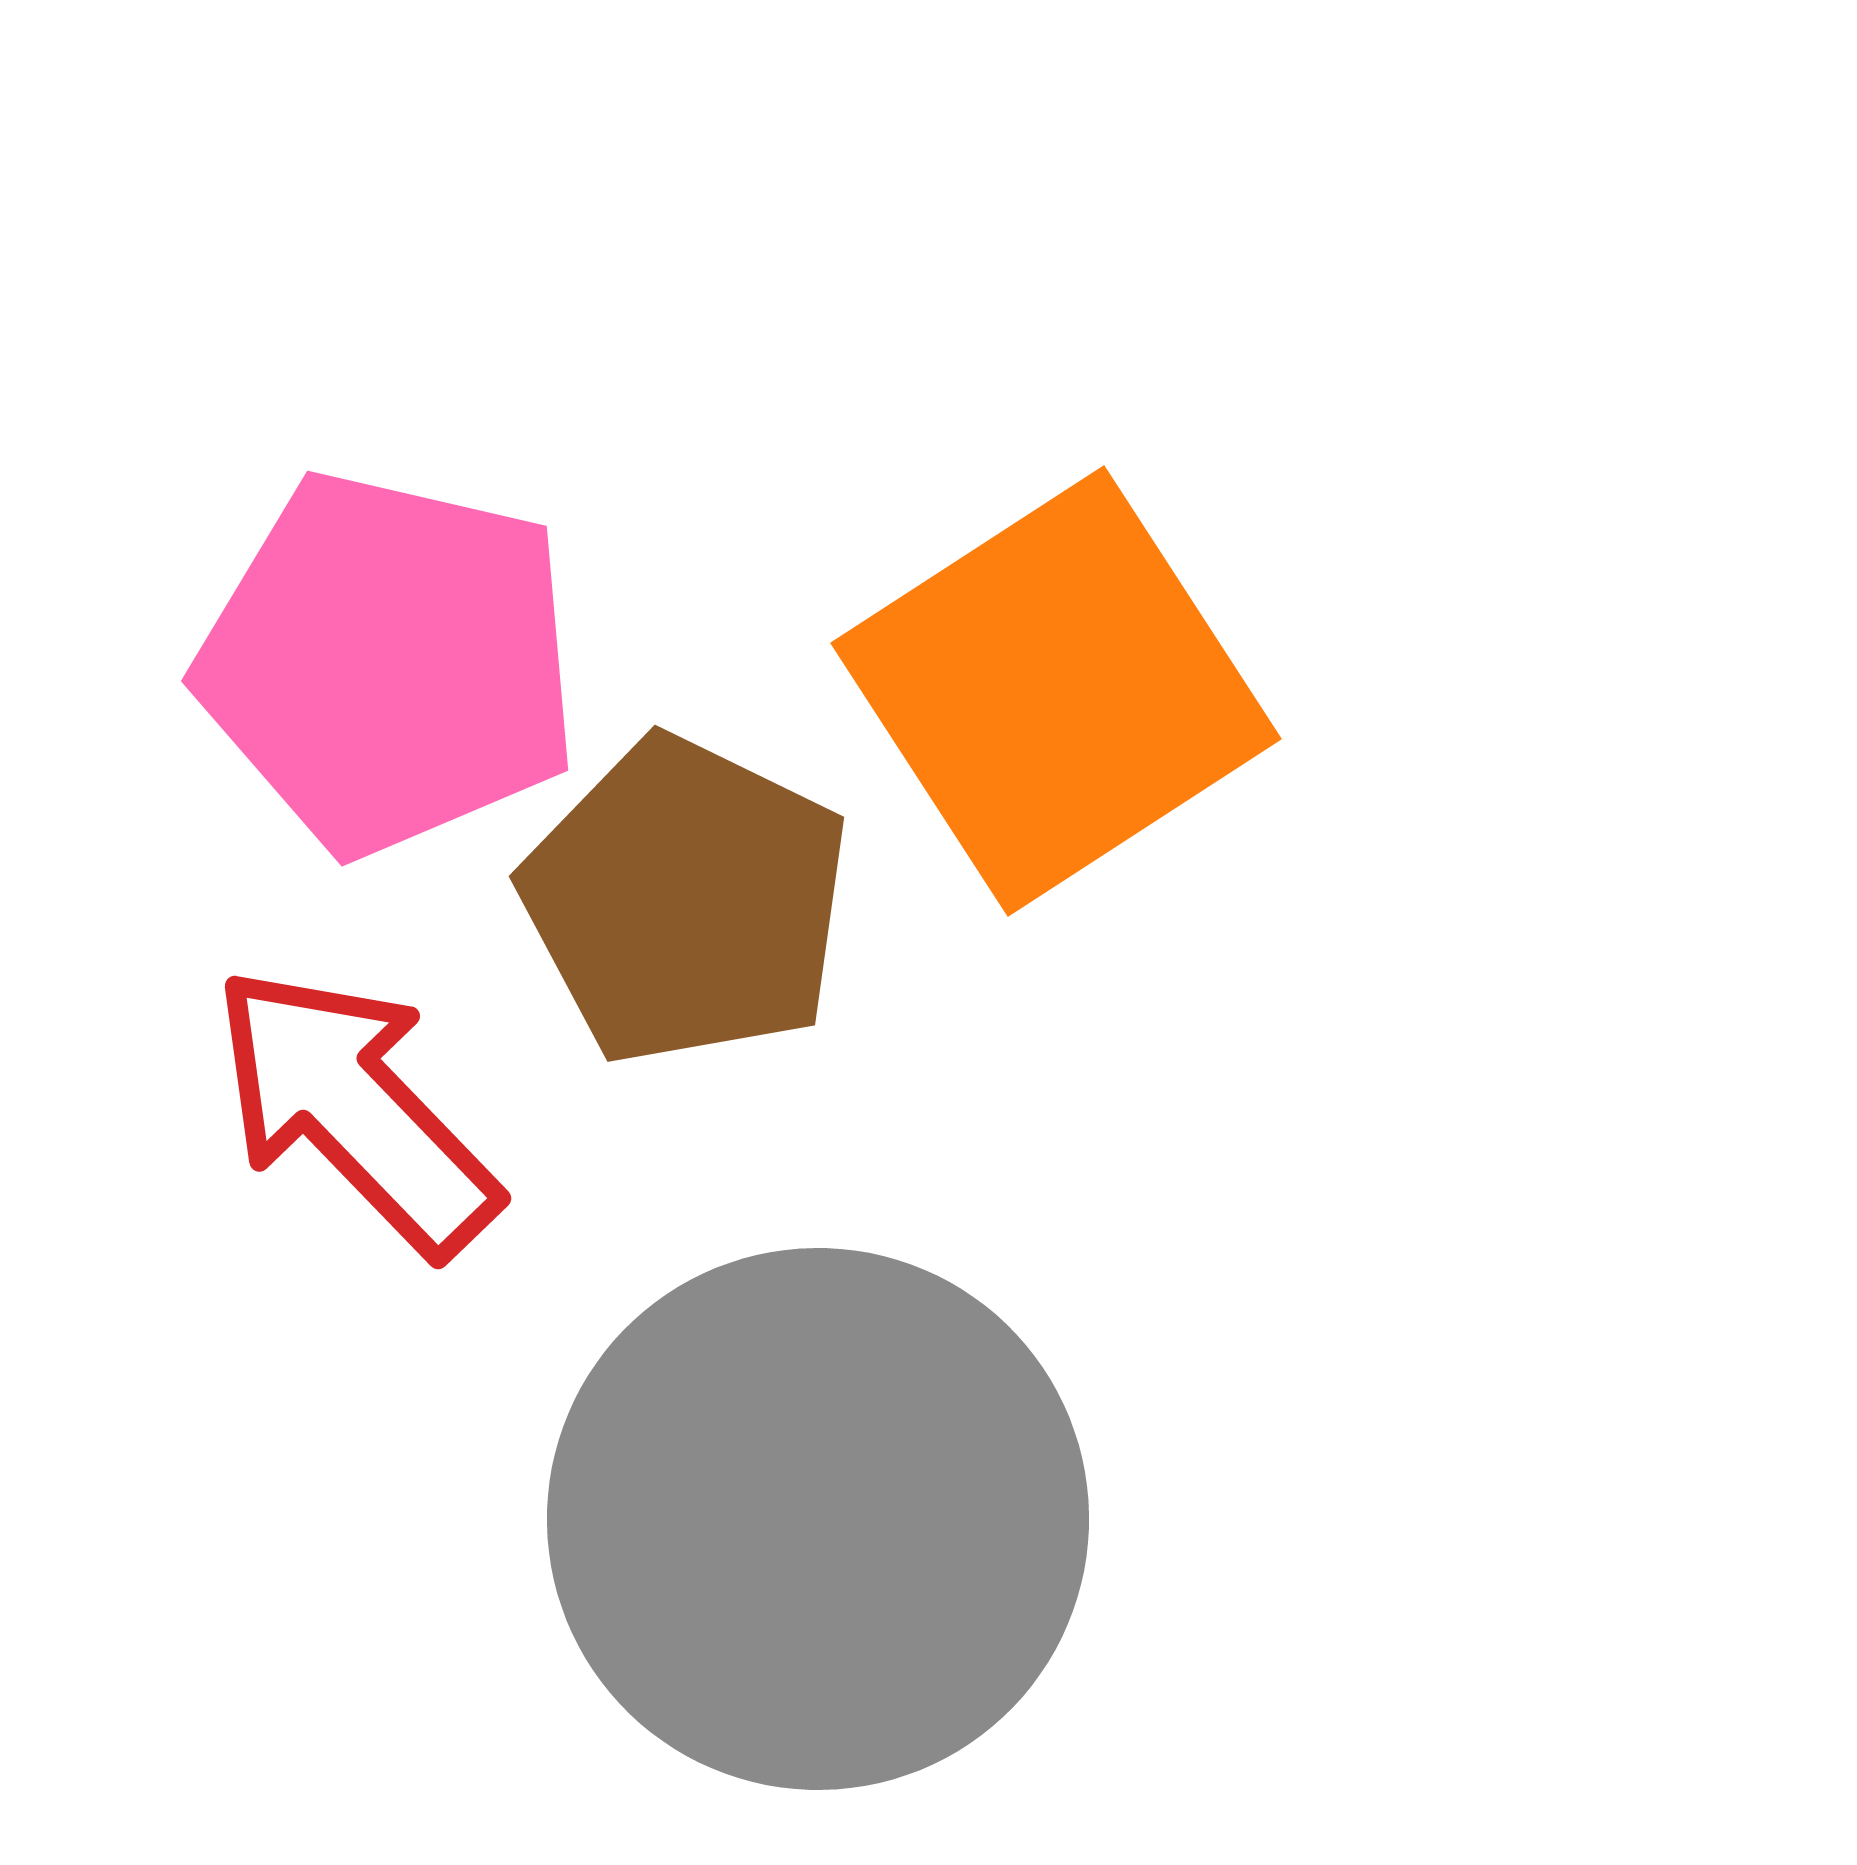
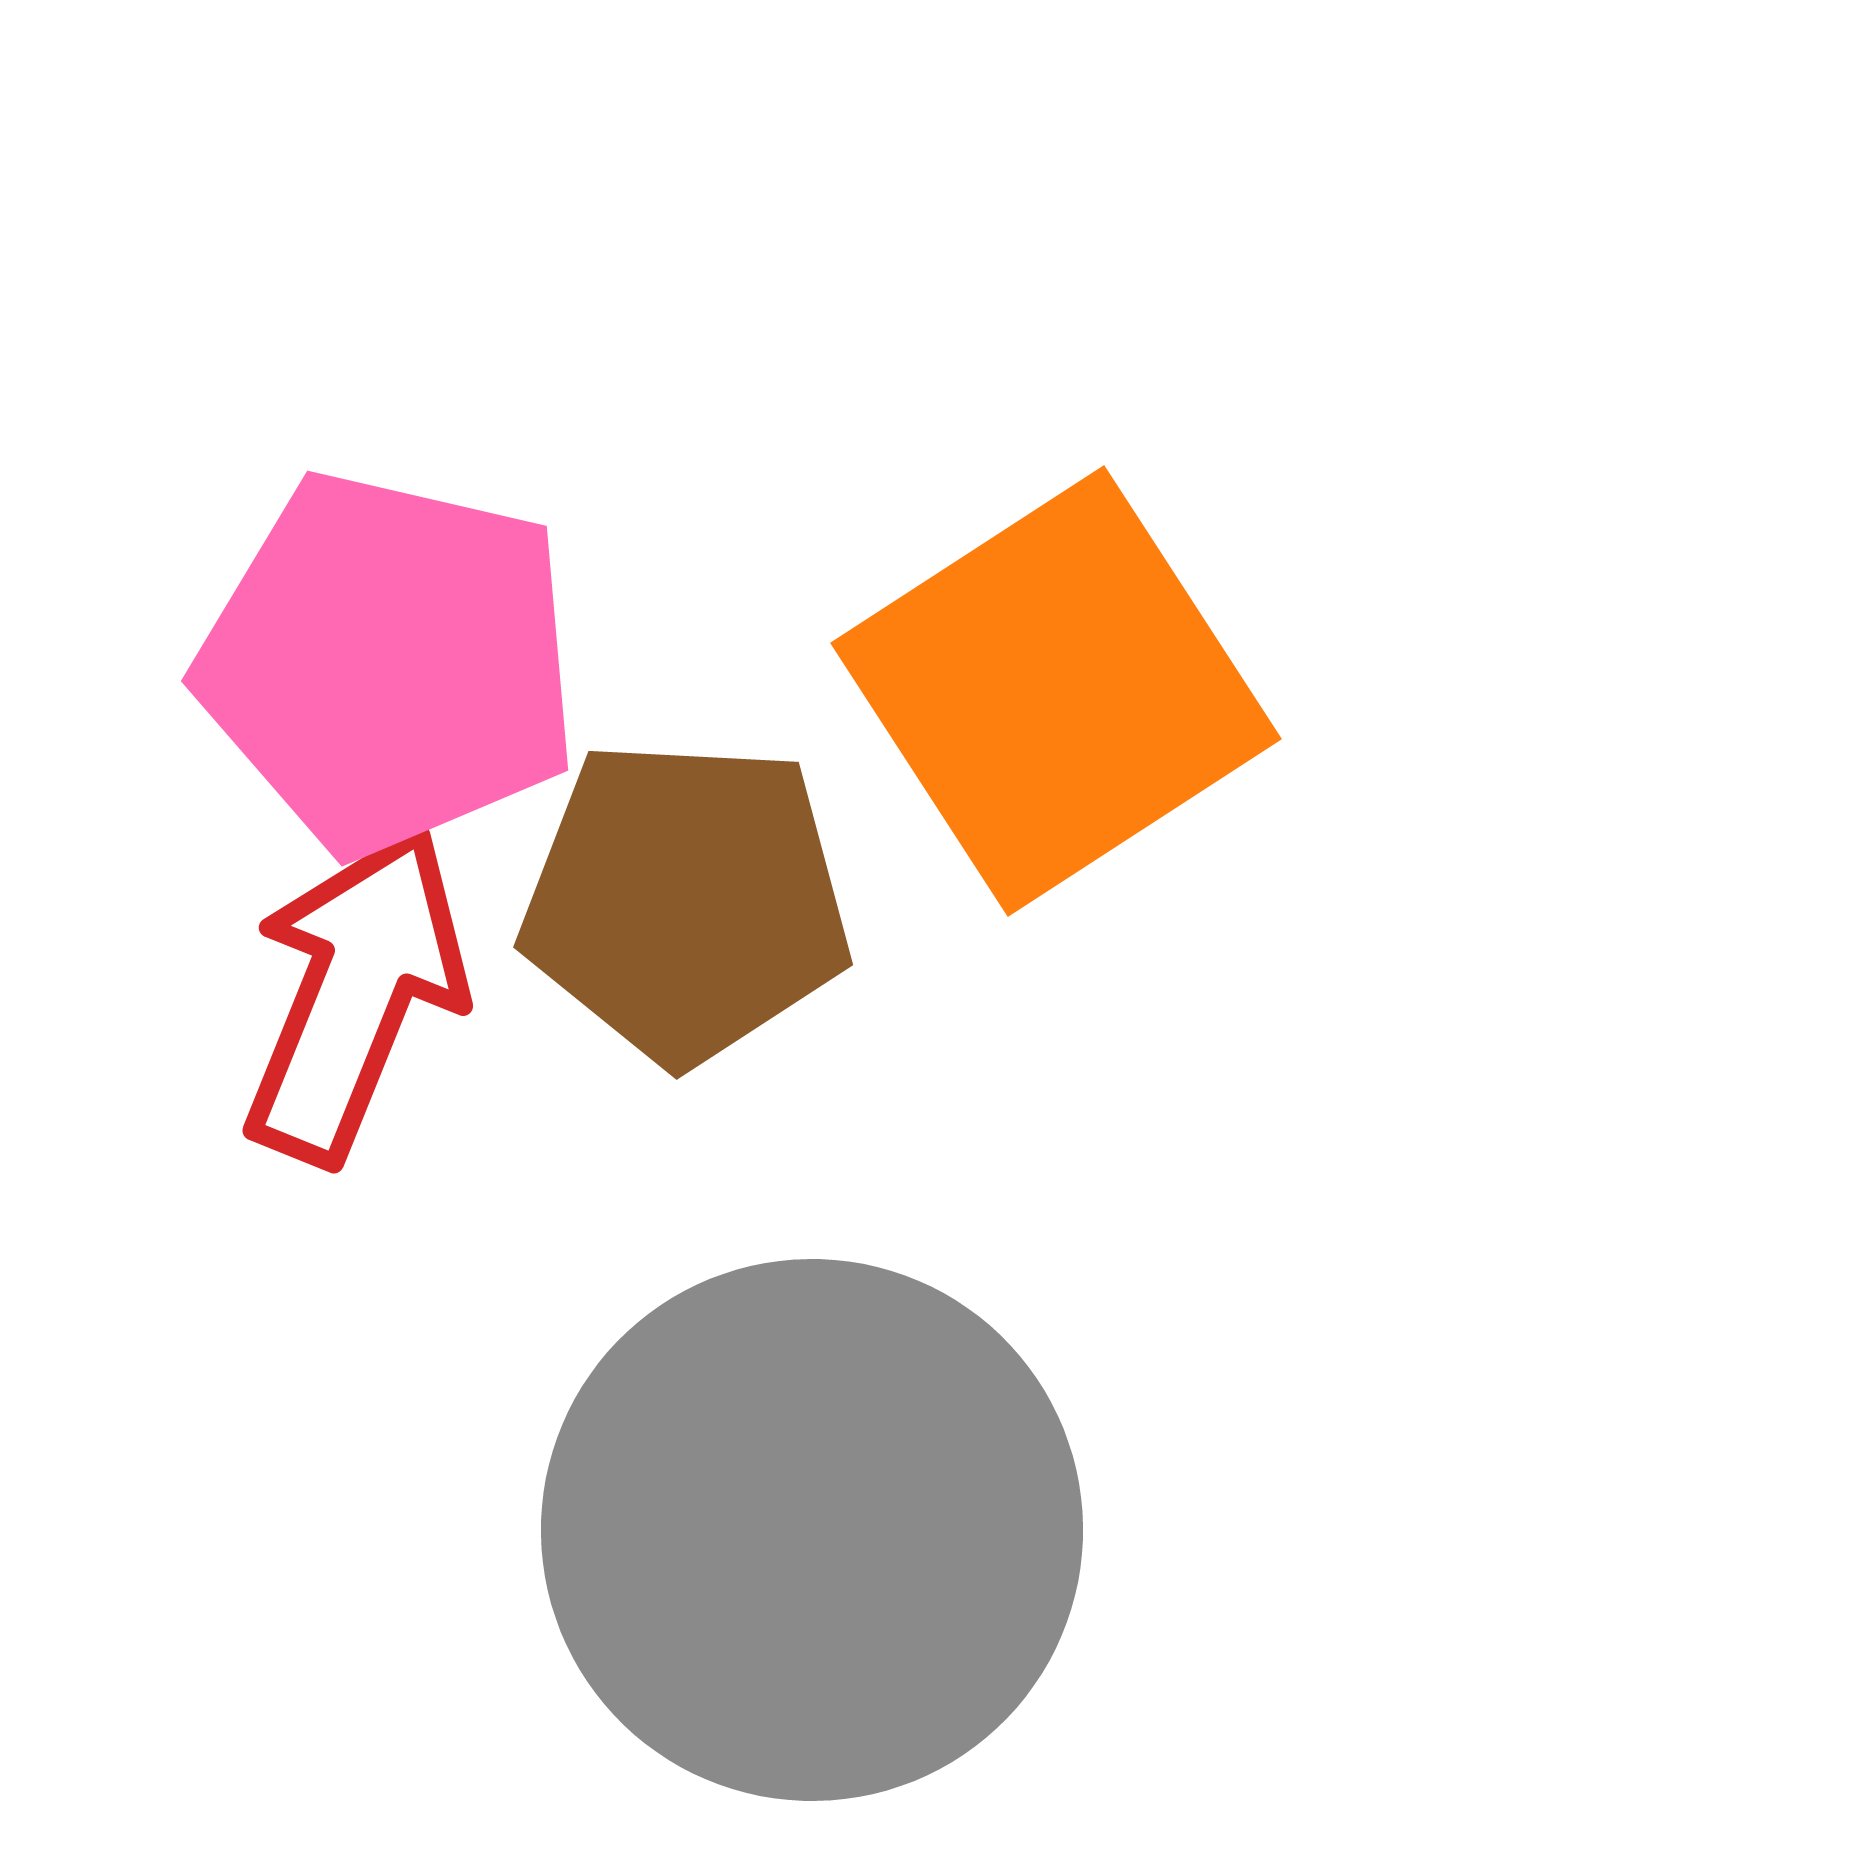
brown pentagon: rotated 23 degrees counterclockwise
red arrow: moved 116 px up; rotated 66 degrees clockwise
gray circle: moved 6 px left, 11 px down
